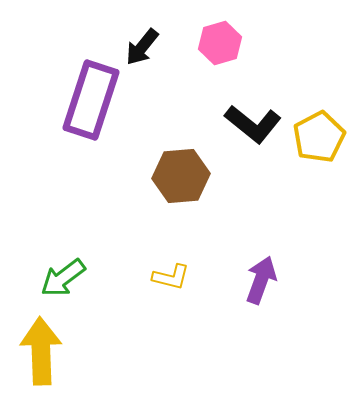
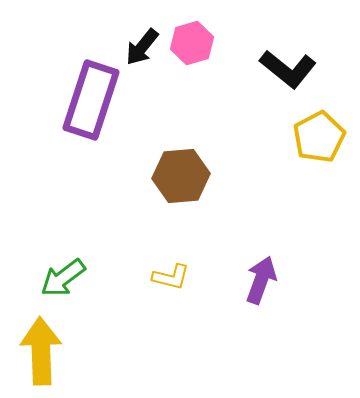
pink hexagon: moved 28 px left
black L-shape: moved 35 px right, 55 px up
